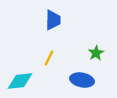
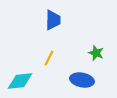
green star: rotated 21 degrees counterclockwise
